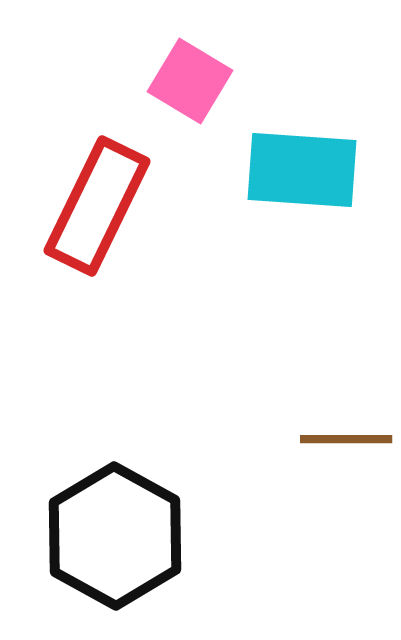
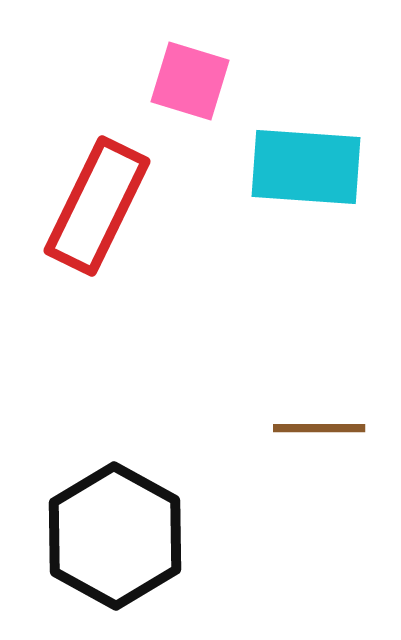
pink square: rotated 14 degrees counterclockwise
cyan rectangle: moved 4 px right, 3 px up
brown line: moved 27 px left, 11 px up
